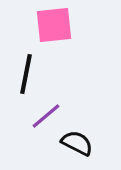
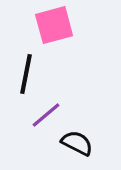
pink square: rotated 9 degrees counterclockwise
purple line: moved 1 px up
